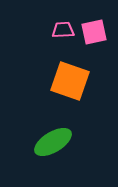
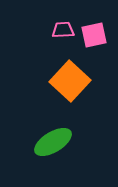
pink square: moved 3 px down
orange square: rotated 24 degrees clockwise
